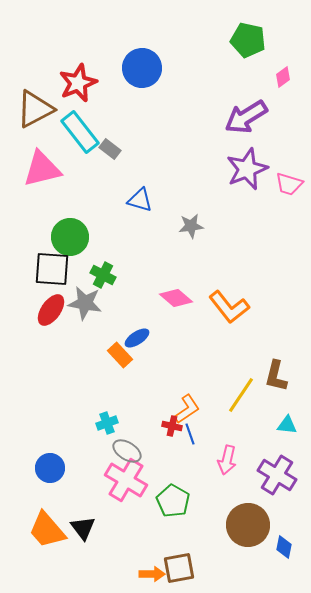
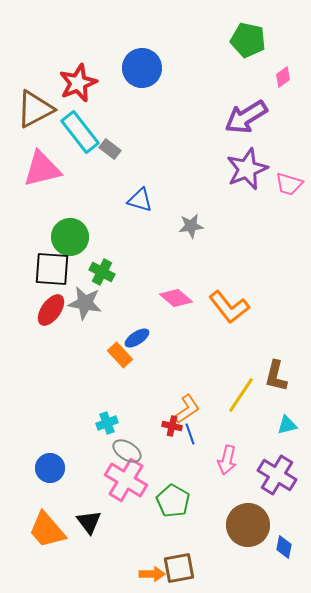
green cross at (103, 275): moved 1 px left, 3 px up
cyan triangle at (287, 425): rotated 20 degrees counterclockwise
black triangle at (83, 528): moved 6 px right, 6 px up
